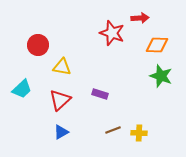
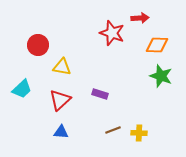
blue triangle: rotated 35 degrees clockwise
